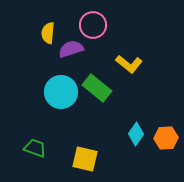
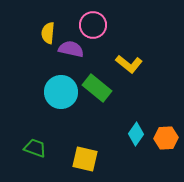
purple semicircle: rotated 30 degrees clockwise
